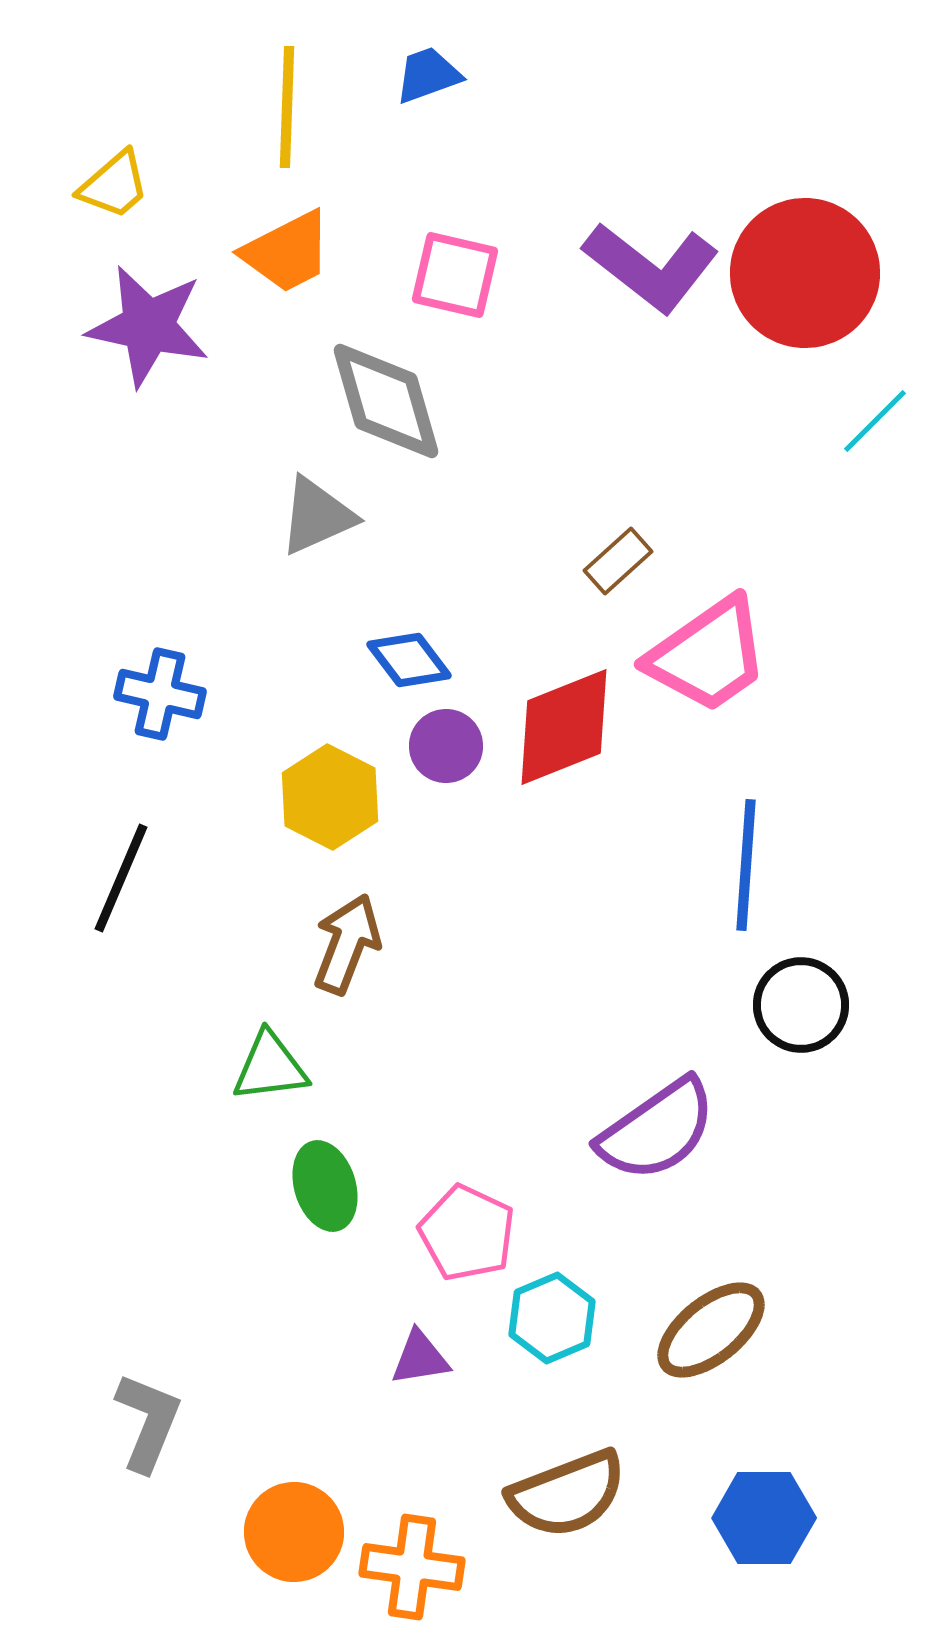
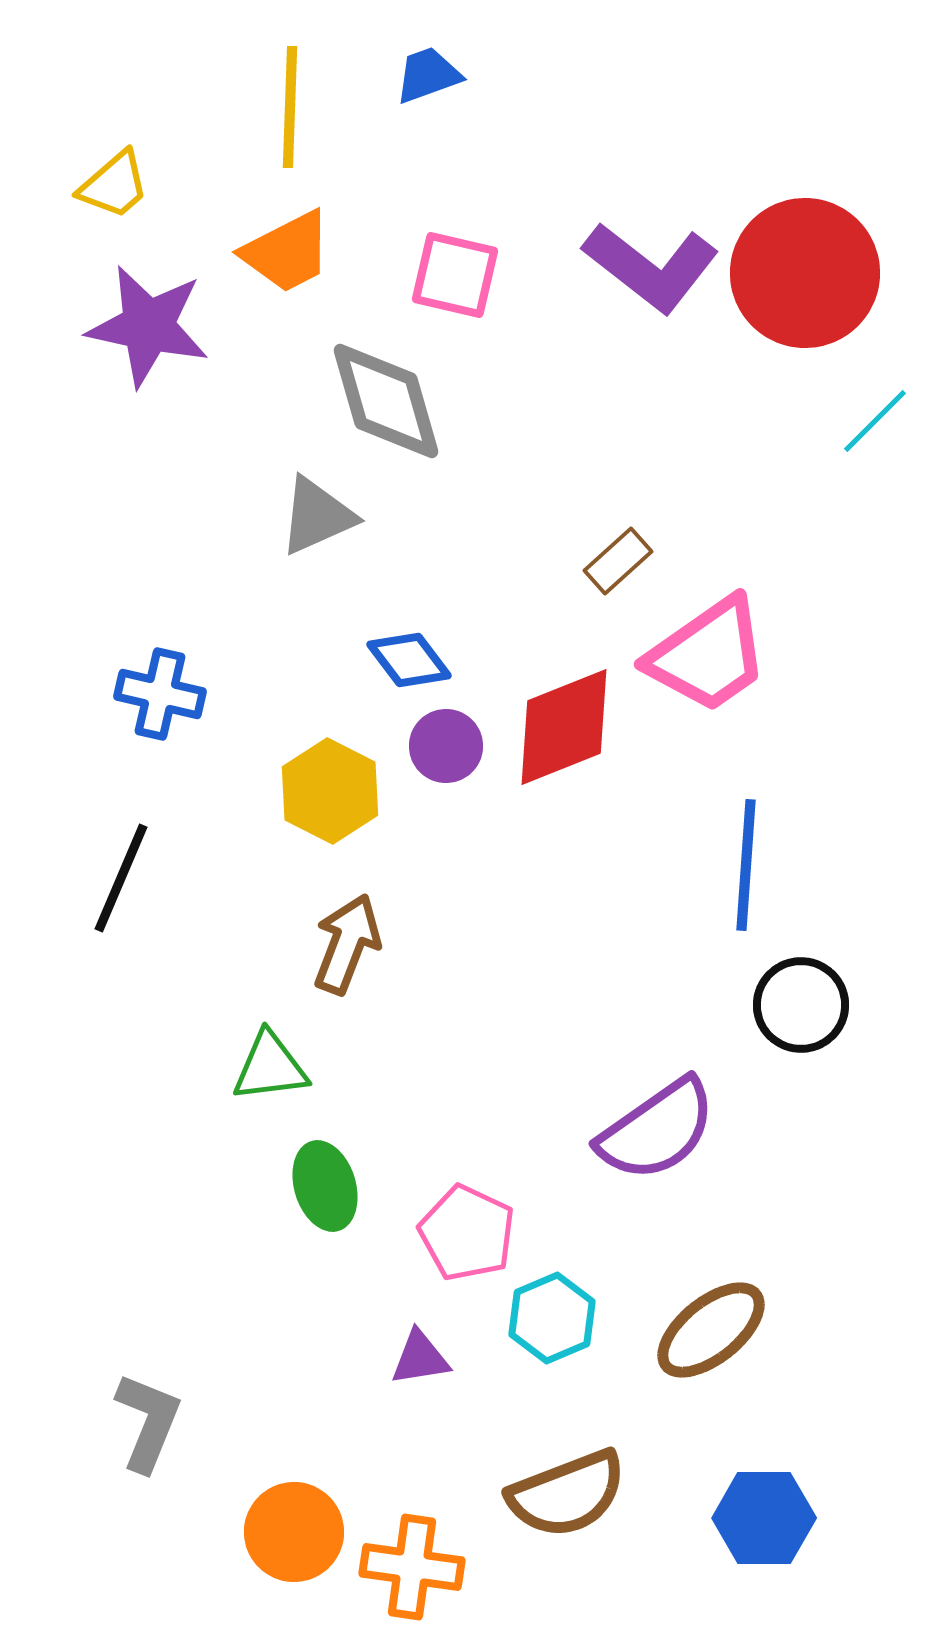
yellow line: moved 3 px right
yellow hexagon: moved 6 px up
